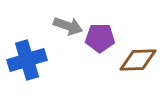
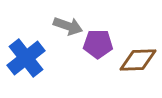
purple pentagon: moved 2 px left, 6 px down
blue cross: moved 1 px left, 2 px up; rotated 21 degrees counterclockwise
